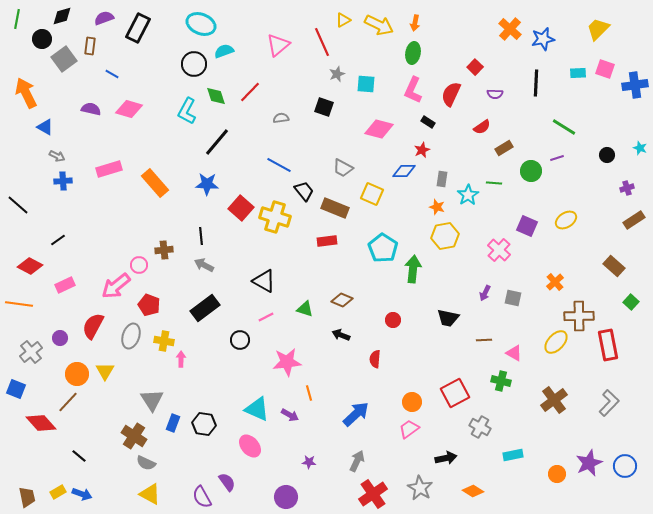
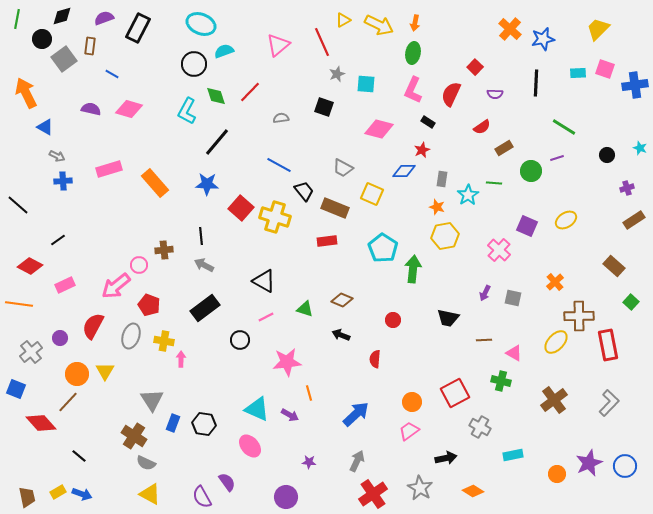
pink trapezoid at (409, 429): moved 2 px down
